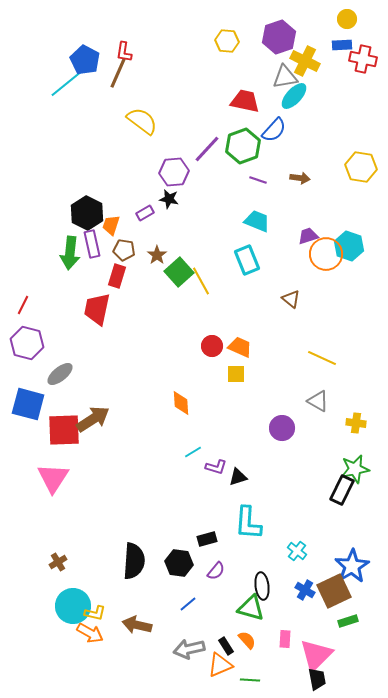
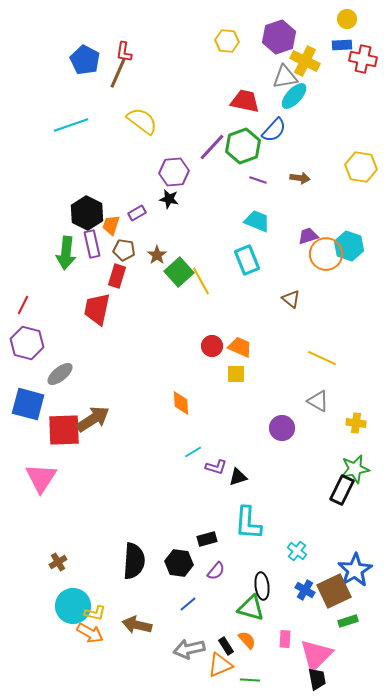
cyan line at (66, 84): moved 5 px right, 41 px down; rotated 20 degrees clockwise
purple line at (207, 149): moved 5 px right, 2 px up
purple rectangle at (145, 213): moved 8 px left
green arrow at (70, 253): moved 4 px left
pink triangle at (53, 478): moved 12 px left
blue star at (352, 566): moved 3 px right, 4 px down
